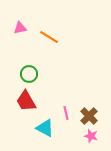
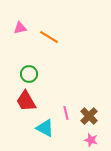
pink star: moved 4 px down
